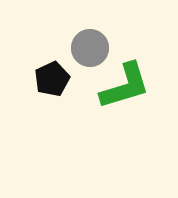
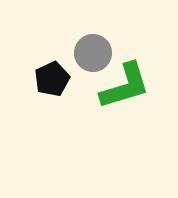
gray circle: moved 3 px right, 5 px down
